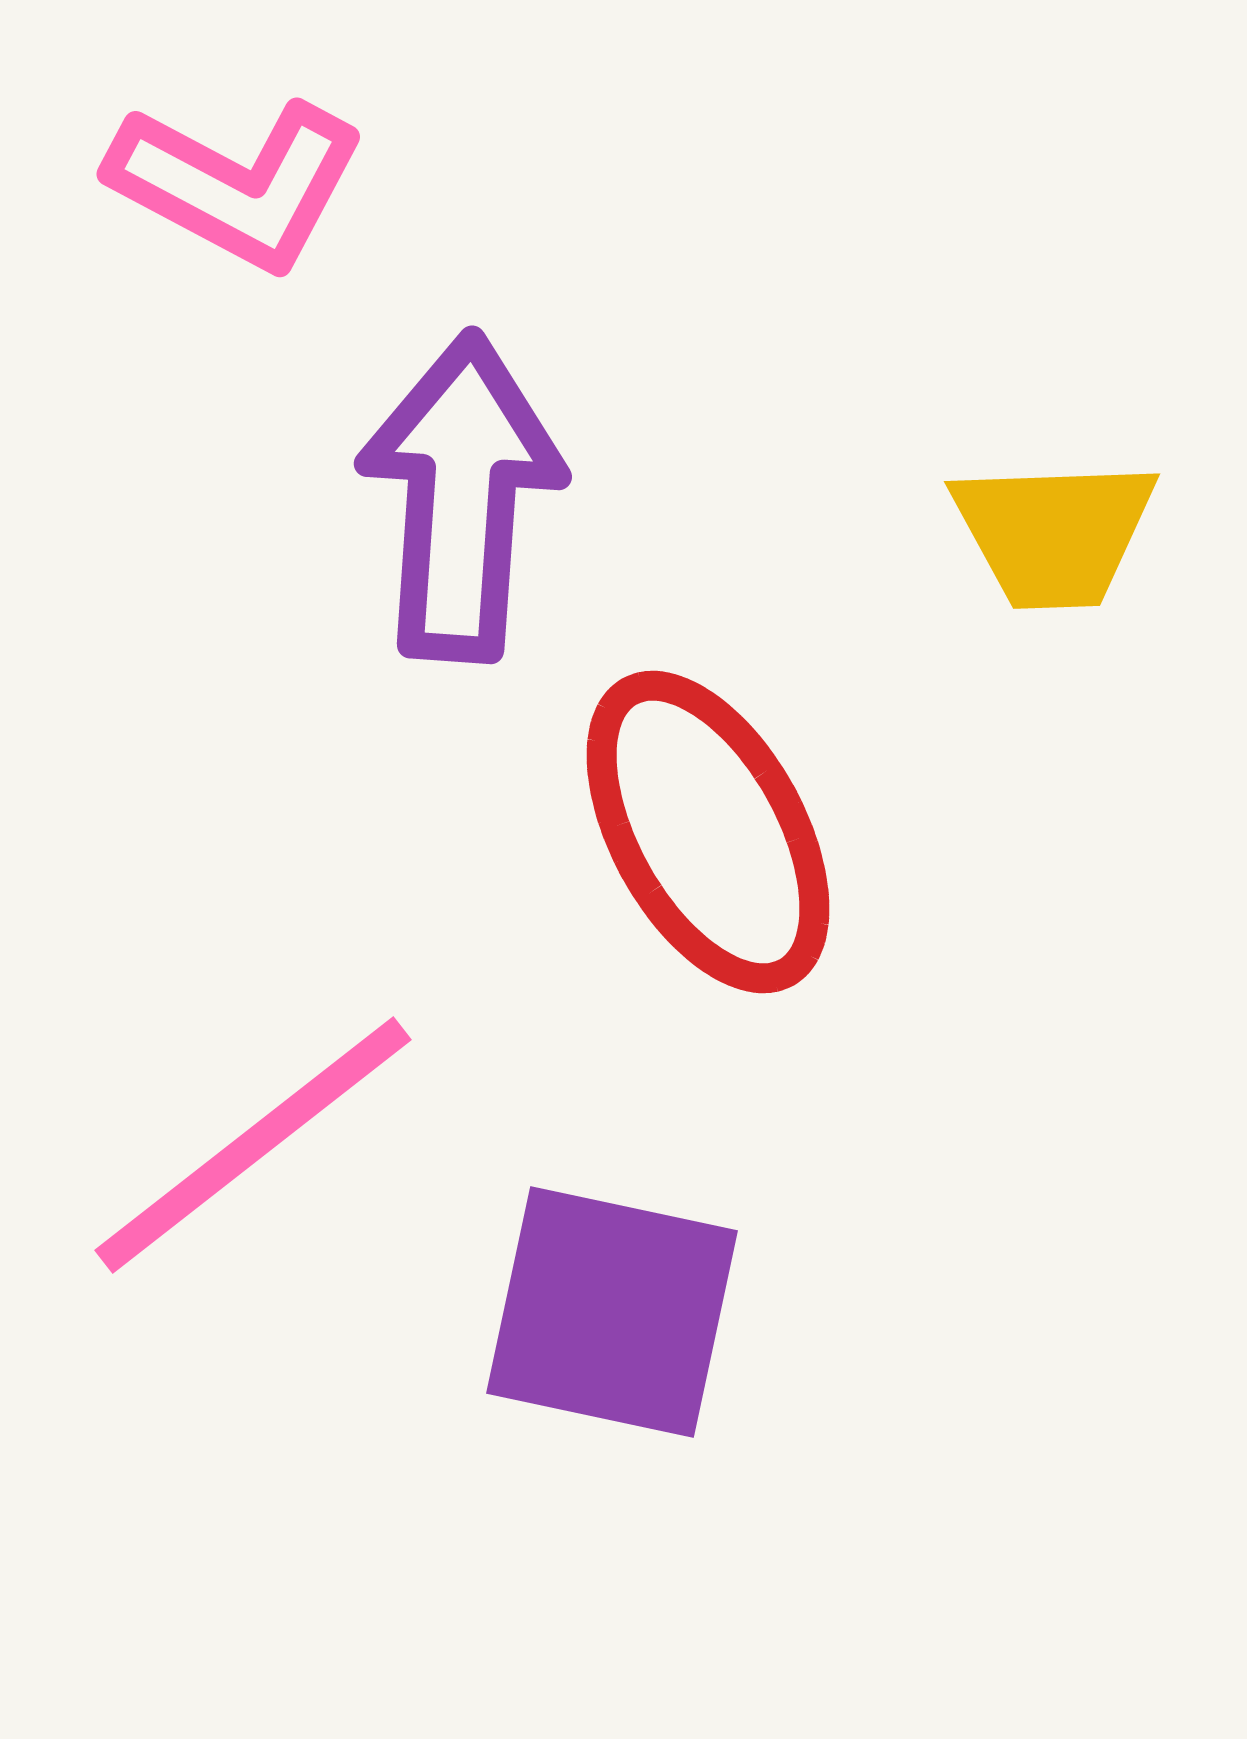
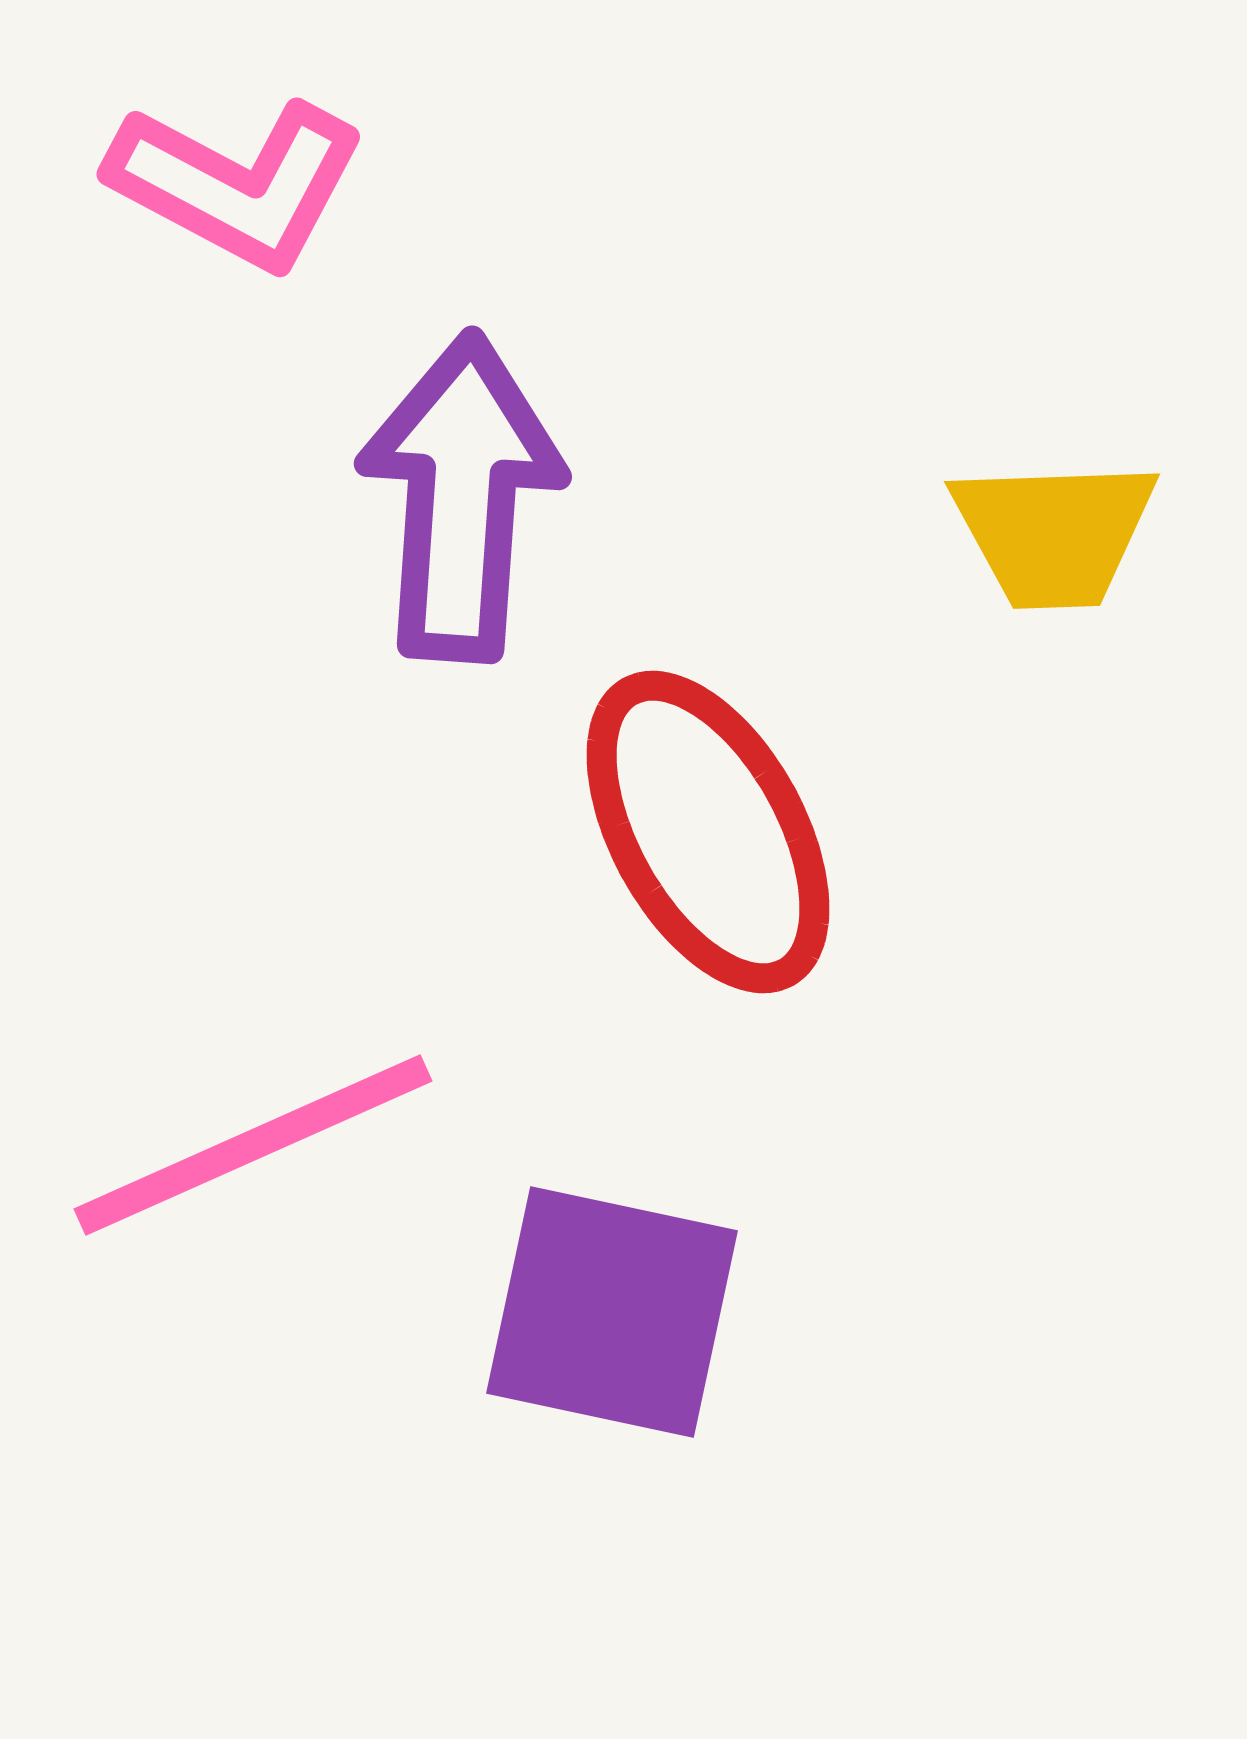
pink line: rotated 14 degrees clockwise
